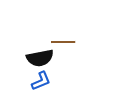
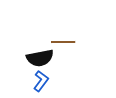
blue L-shape: rotated 30 degrees counterclockwise
